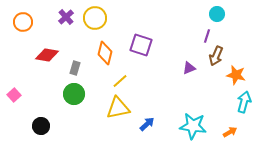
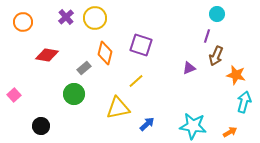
gray rectangle: moved 9 px right; rotated 32 degrees clockwise
yellow line: moved 16 px right
